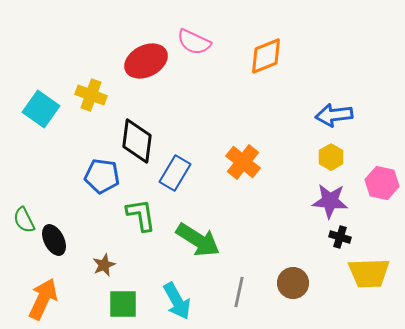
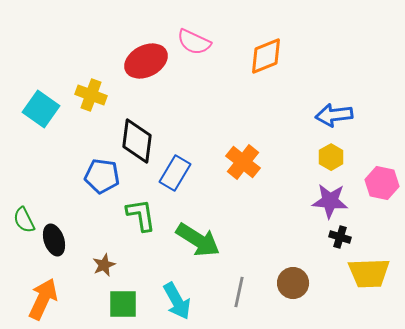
black ellipse: rotated 8 degrees clockwise
